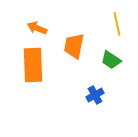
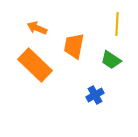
yellow line: rotated 15 degrees clockwise
orange rectangle: moved 2 px right; rotated 44 degrees counterclockwise
